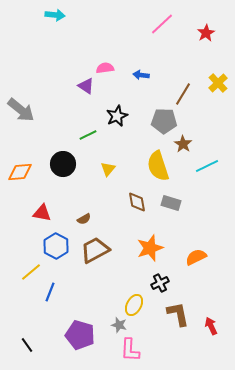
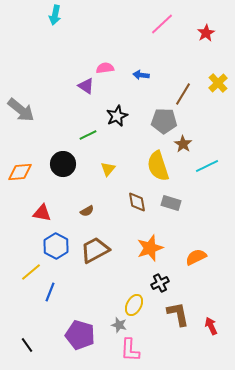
cyan arrow: rotated 96 degrees clockwise
brown semicircle: moved 3 px right, 8 px up
